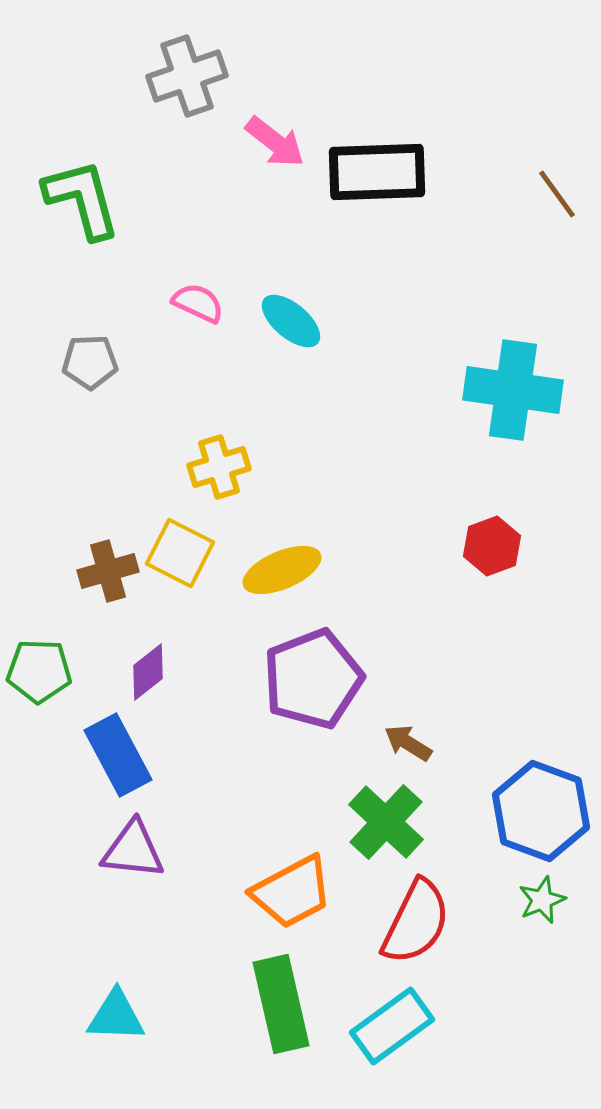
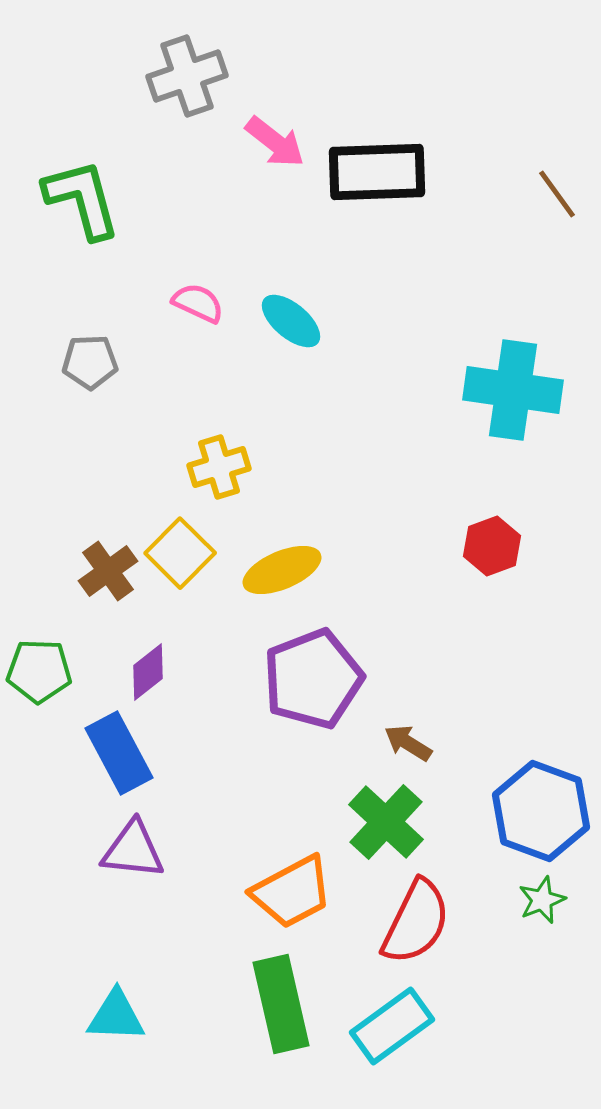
yellow square: rotated 18 degrees clockwise
brown cross: rotated 20 degrees counterclockwise
blue rectangle: moved 1 px right, 2 px up
